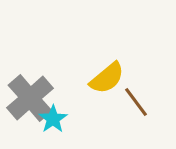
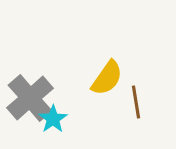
yellow semicircle: rotated 15 degrees counterclockwise
brown line: rotated 28 degrees clockwise
